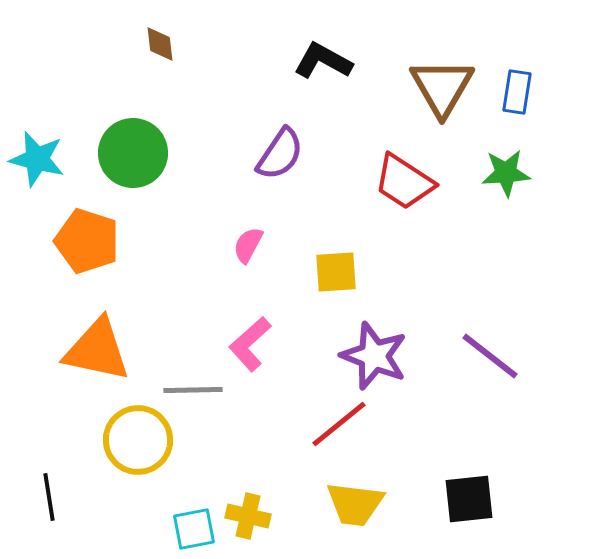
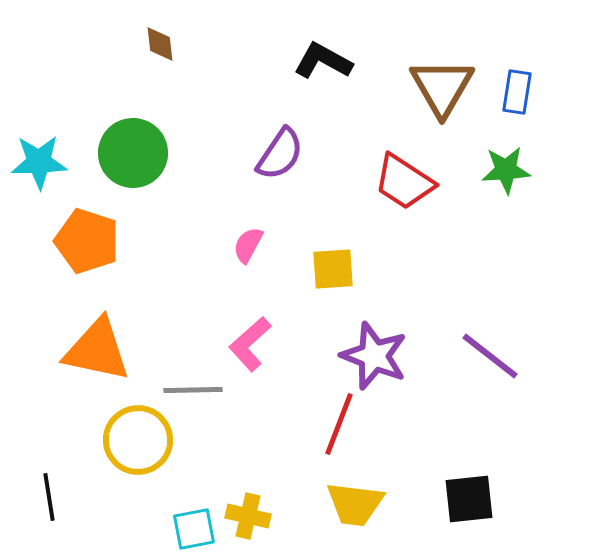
cyan star: moved 2 px right, 3 px down; rotated 16 degrees counterclockwise
green star: moved 3 px up
yellow square: moved 3 px left, 3 px up
red line: rotated 30 degrees counterclockwise
